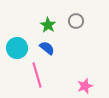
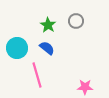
pink star: moved 1 px down; rotated 21 degrees clockwise
